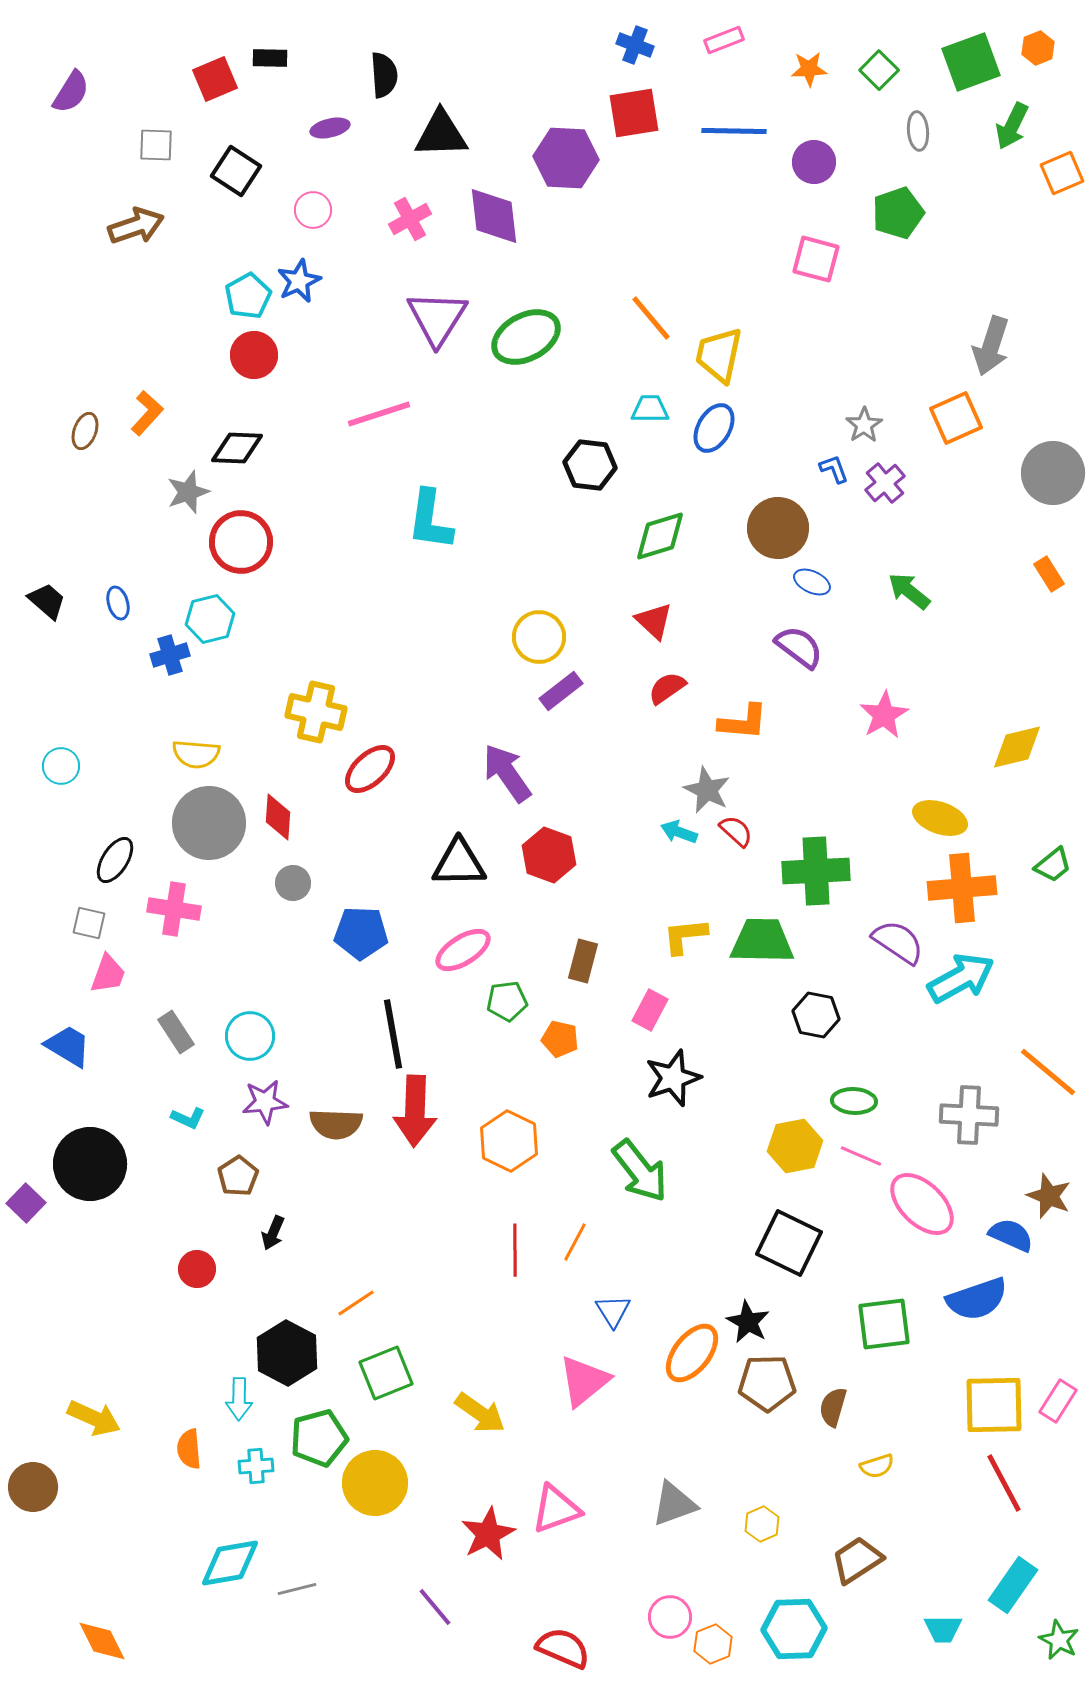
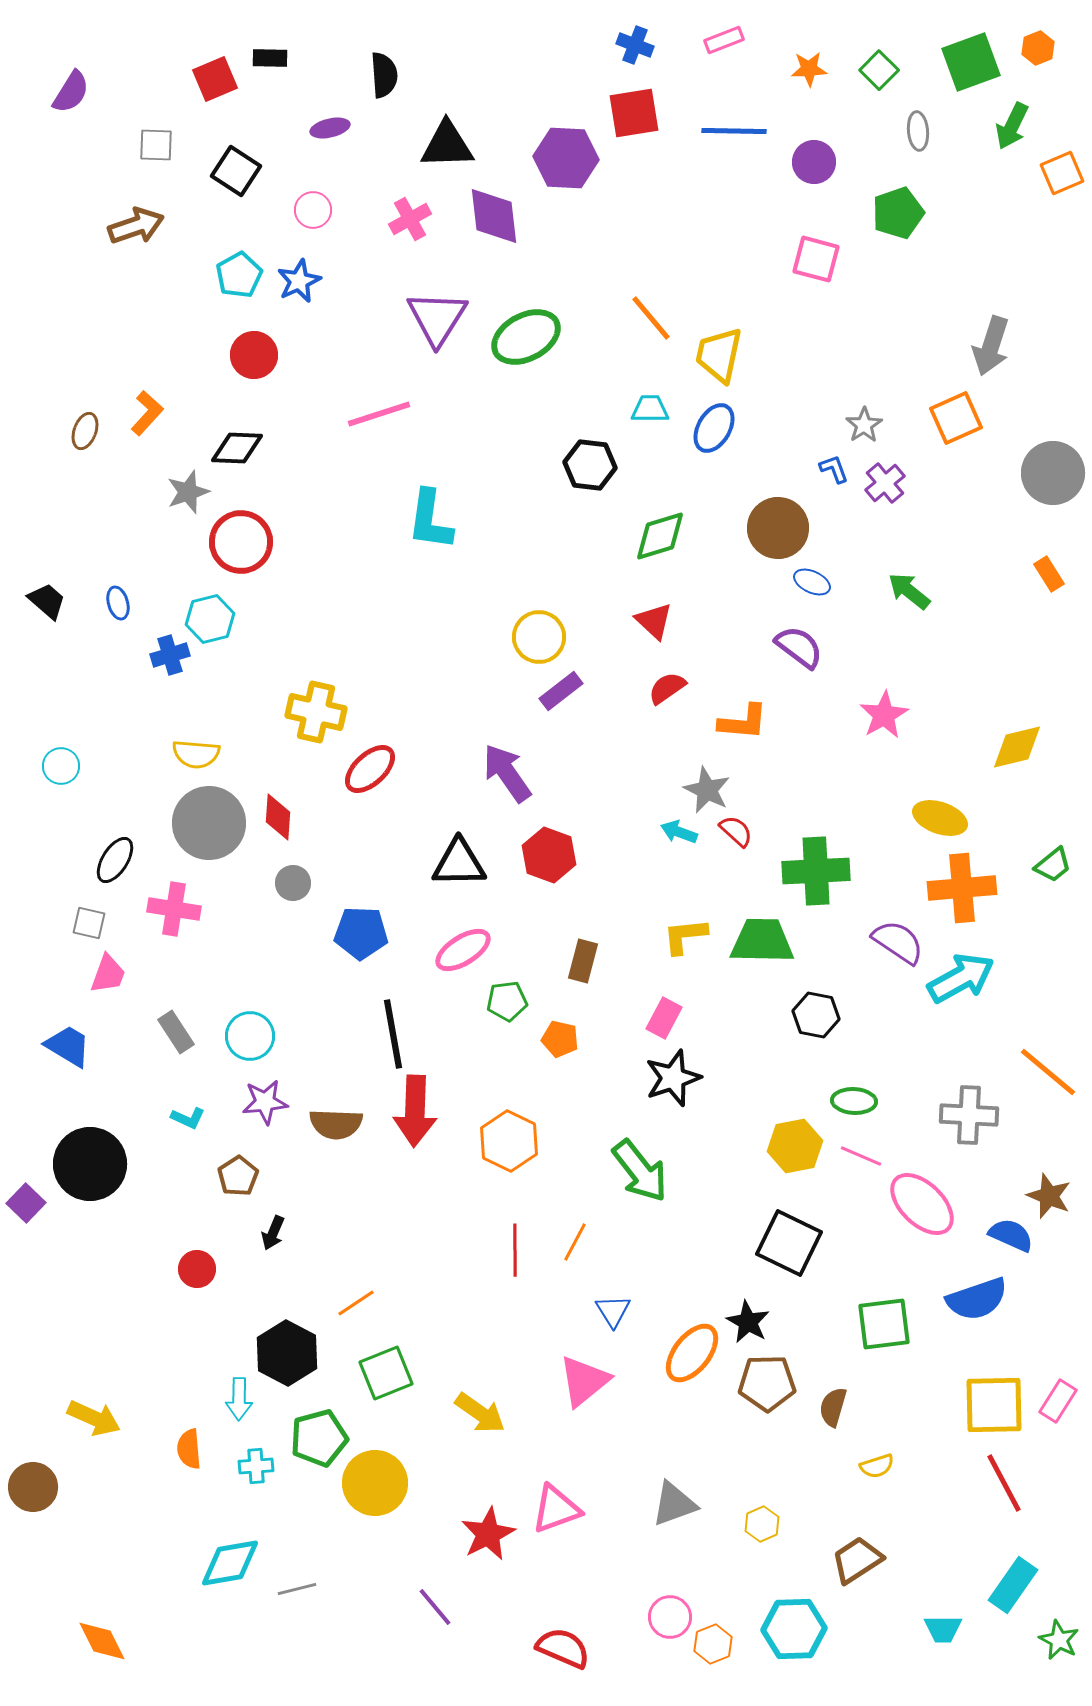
black triangle at (441, 134): moved 6 px right, 11 px down
cyan pentagon at (248, 296): moved 9 px left, 21 px up
pink rectangle at (650, 1010): moved 14 px right, 8 px down
